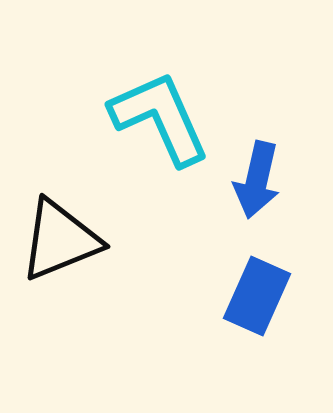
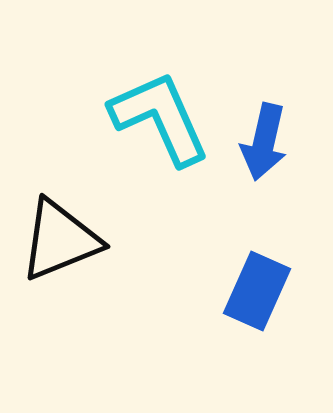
blue arrow: moved 7 px right, 38 px up
blue rectangle: moved 5 px up
